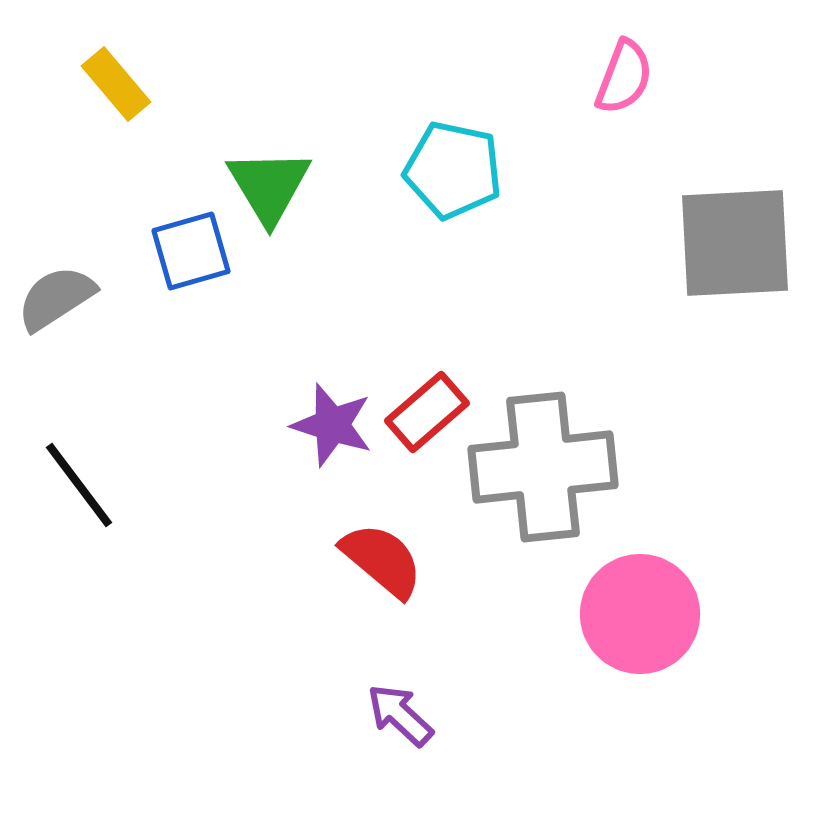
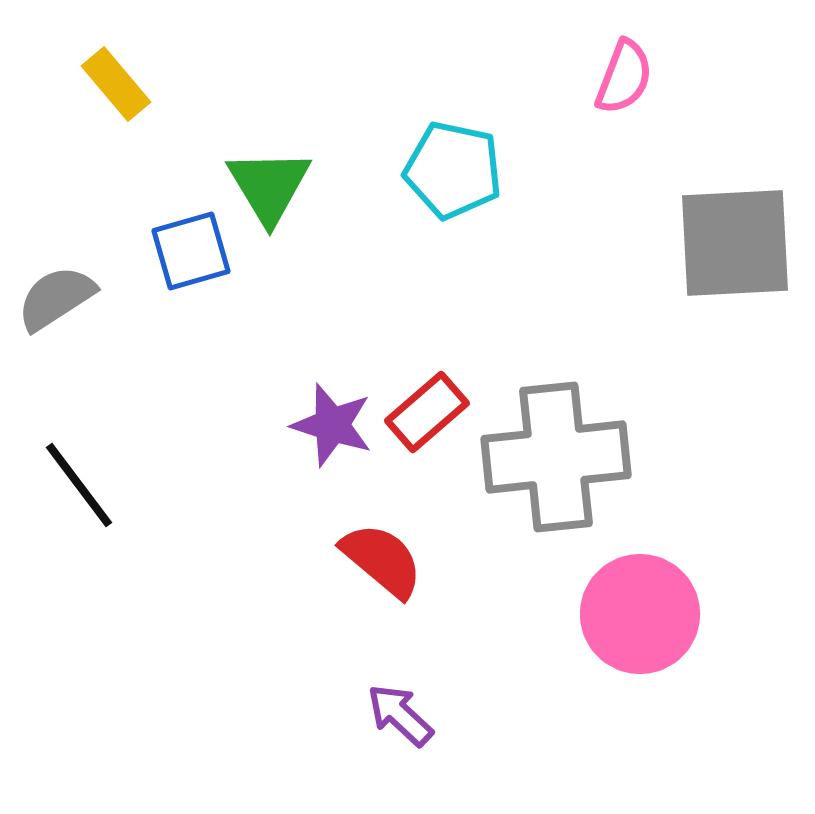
gray cross: moved 13 px right, 10 px up
